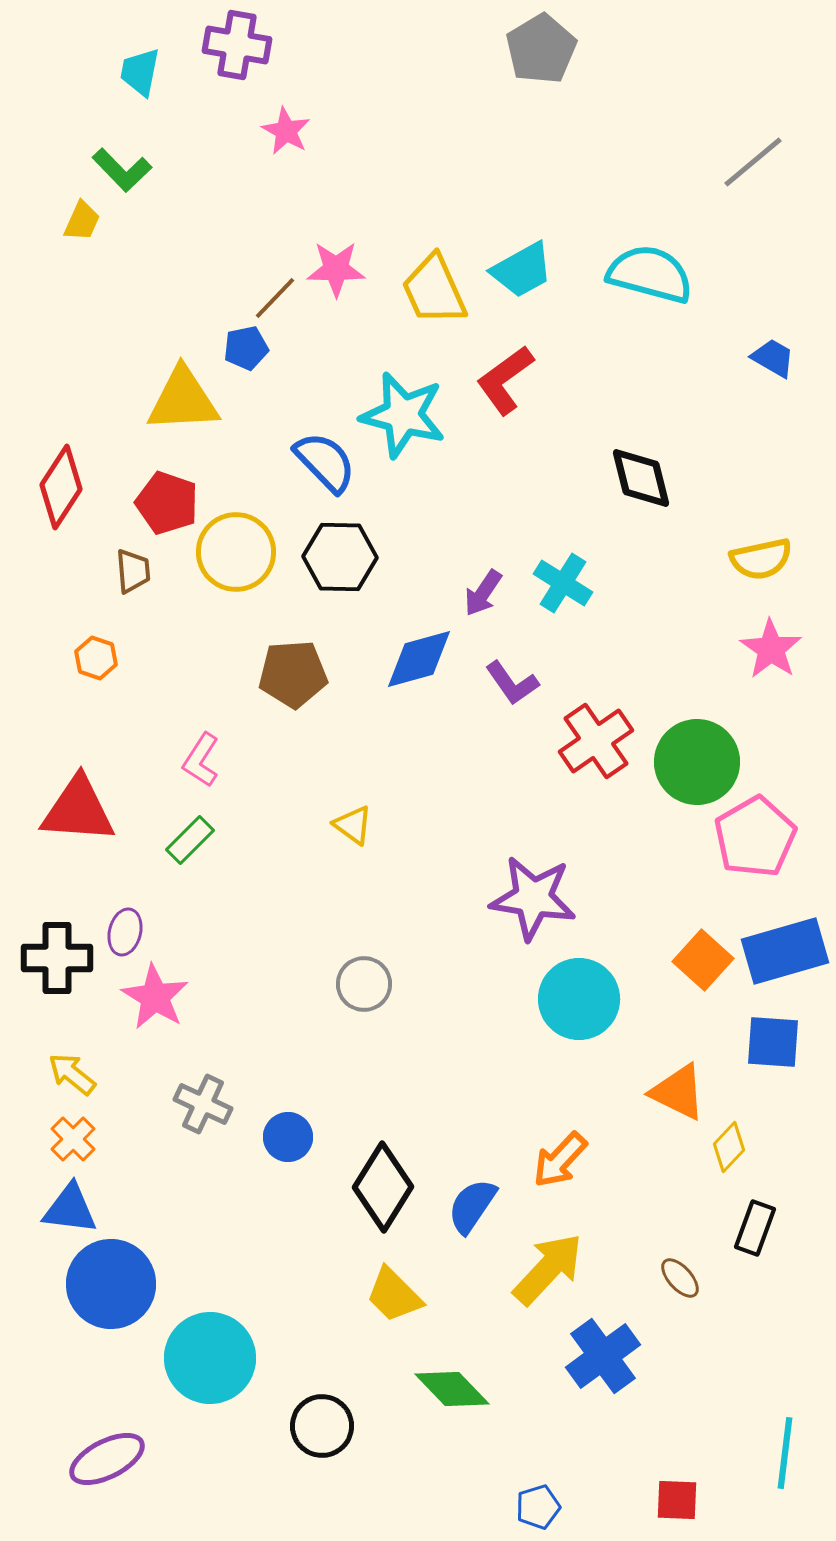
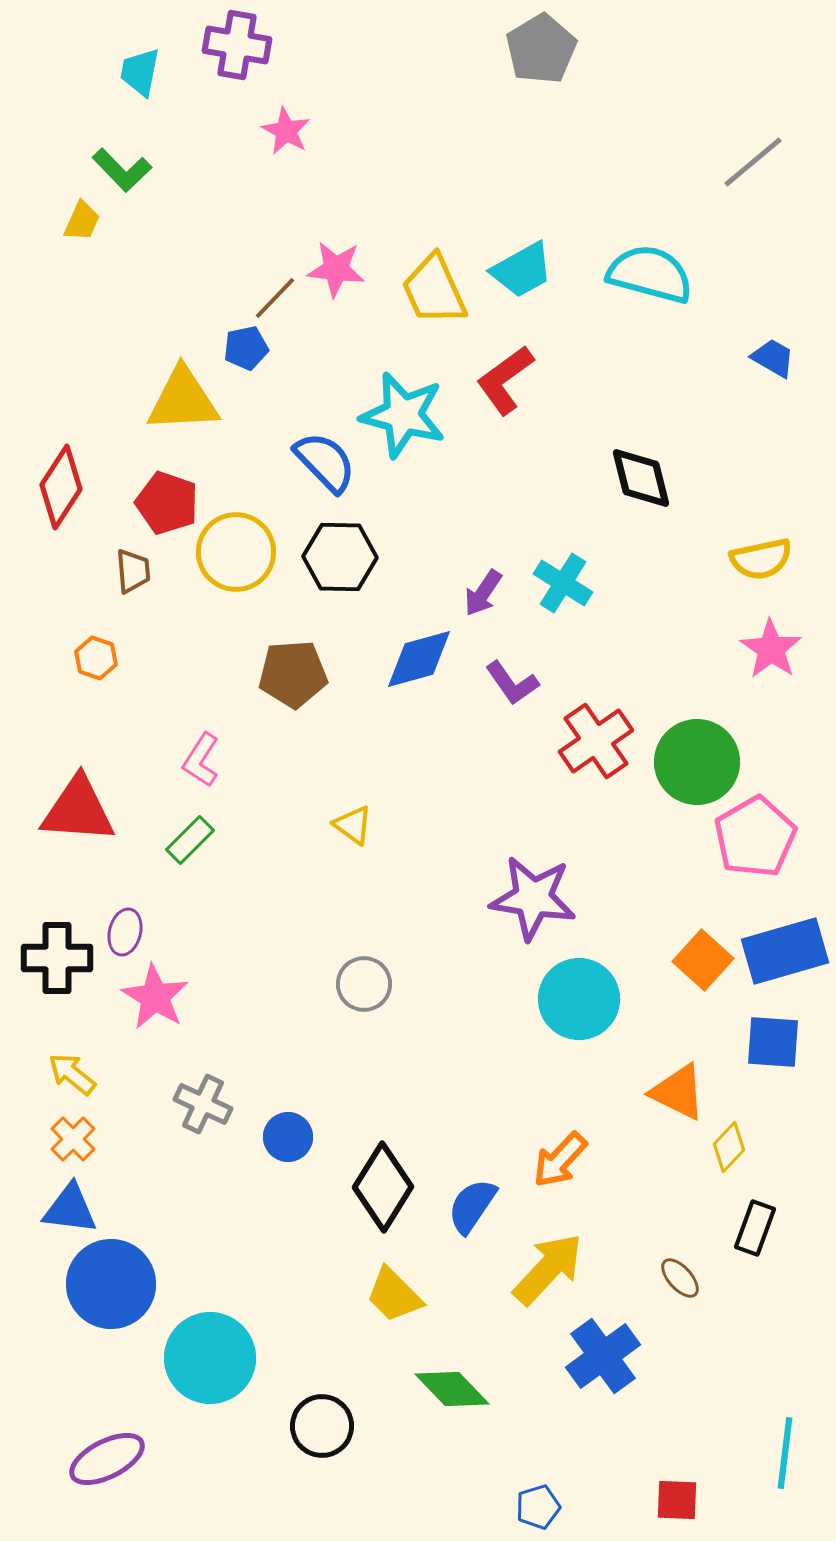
pink star at (336, 269): rotated 6 degrees clockwise
